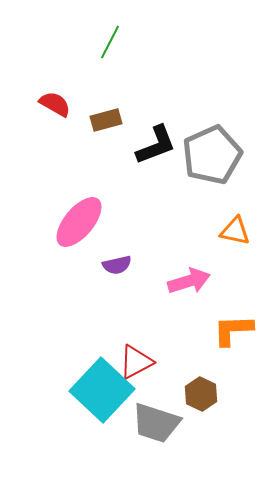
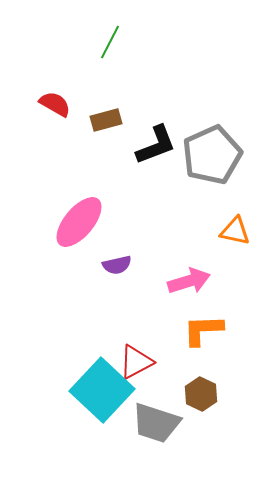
orange L-shape: moved 30 px left
